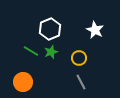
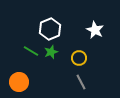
orange circle: moved 4 px left
